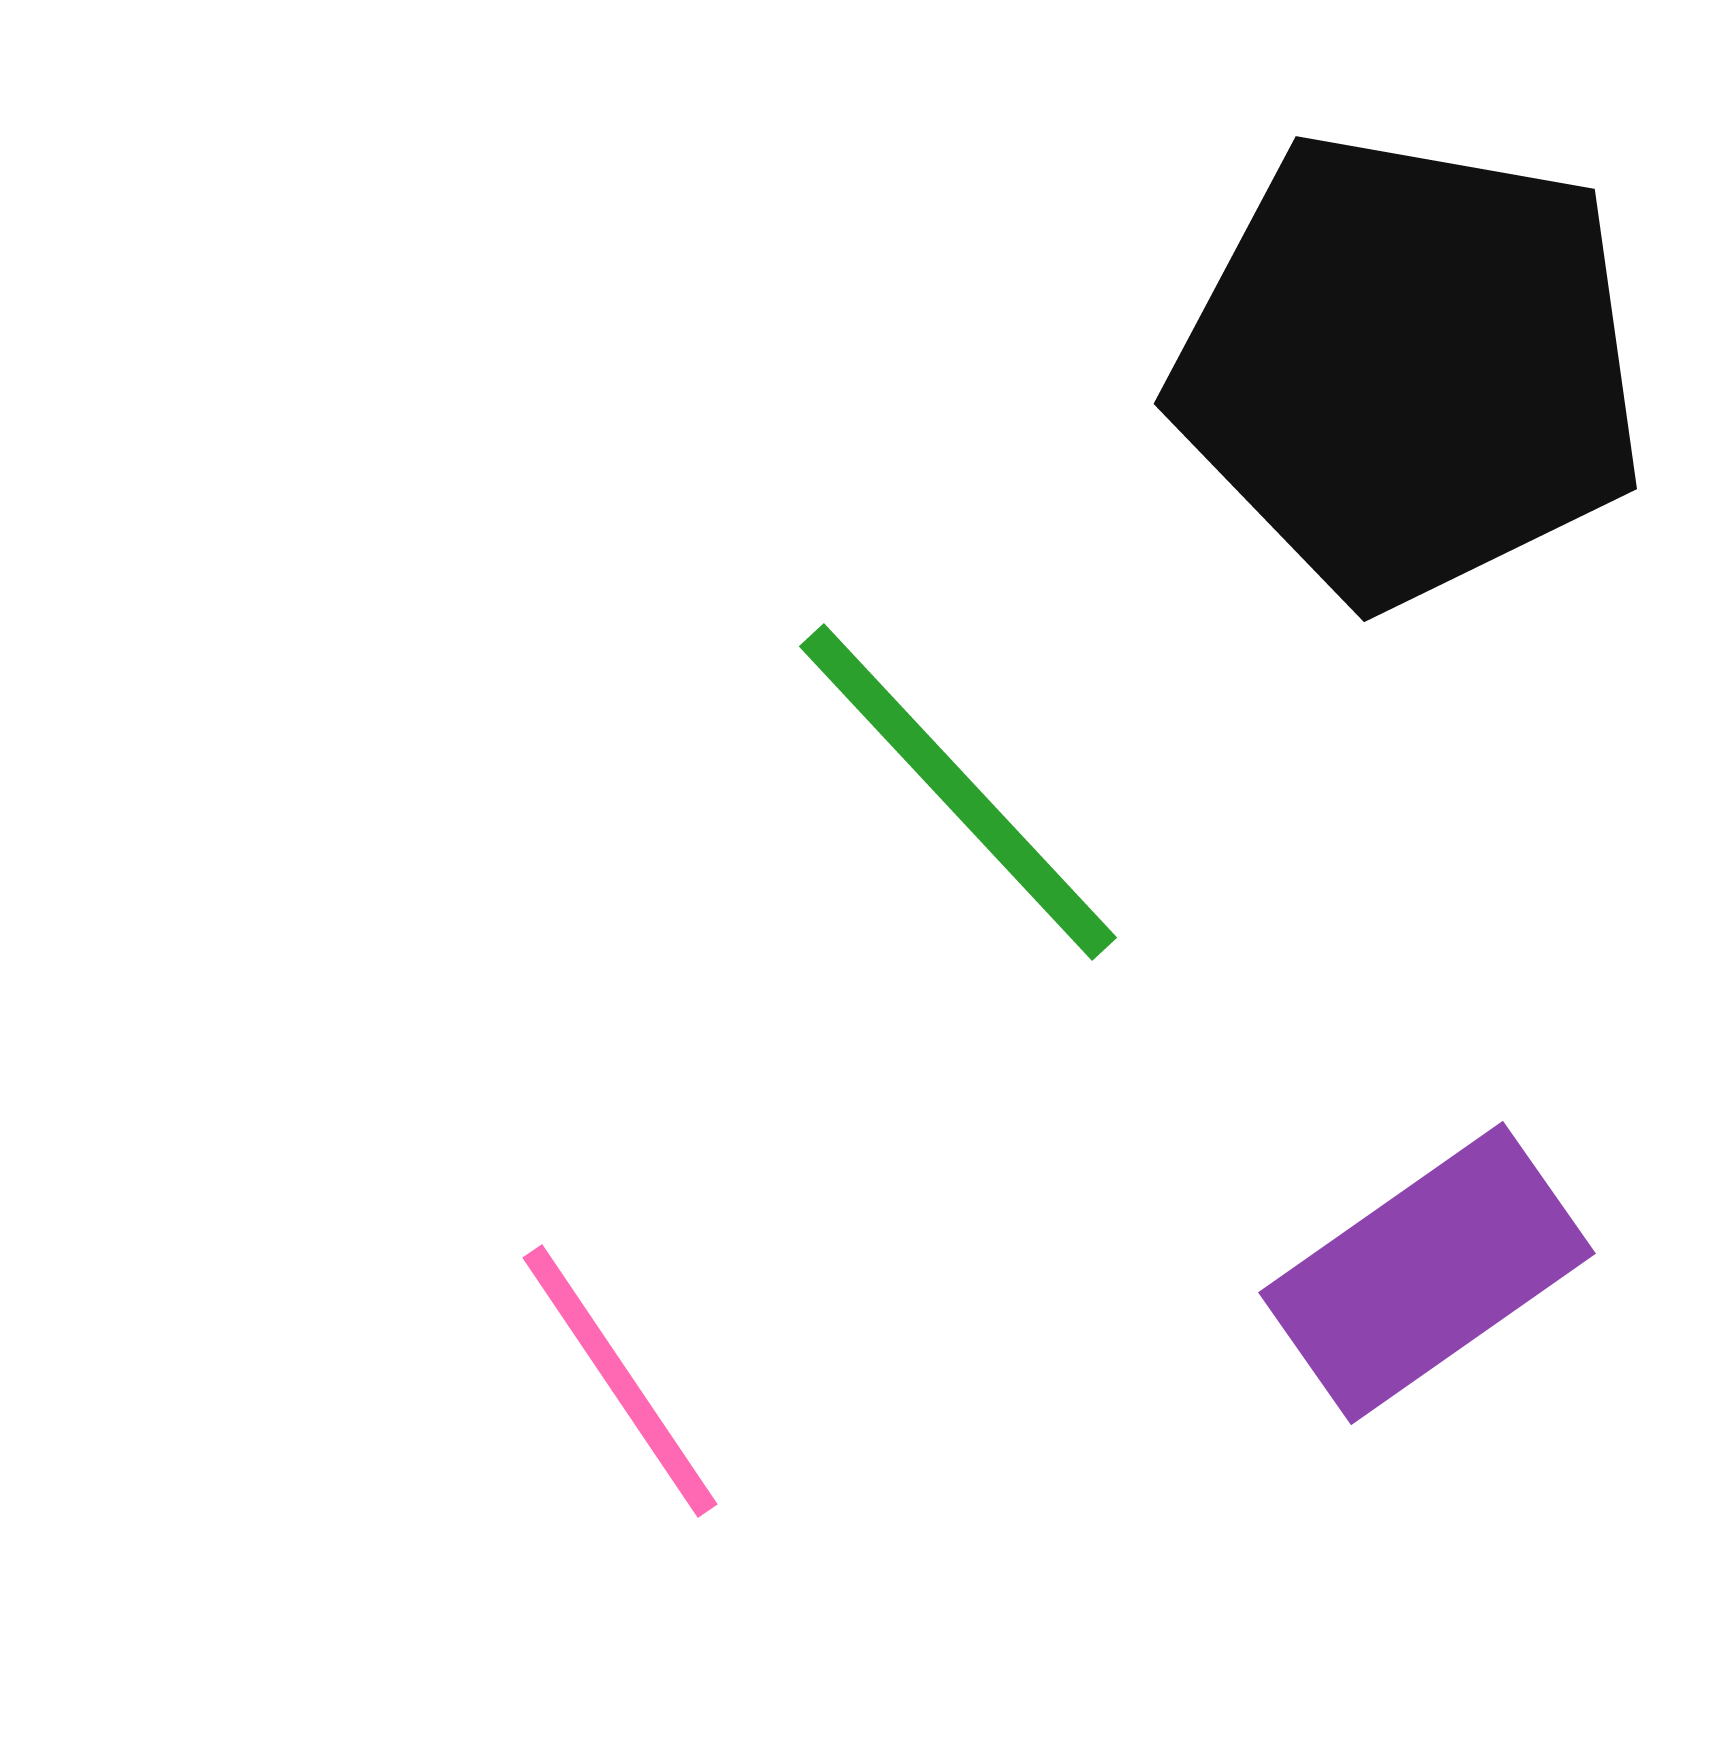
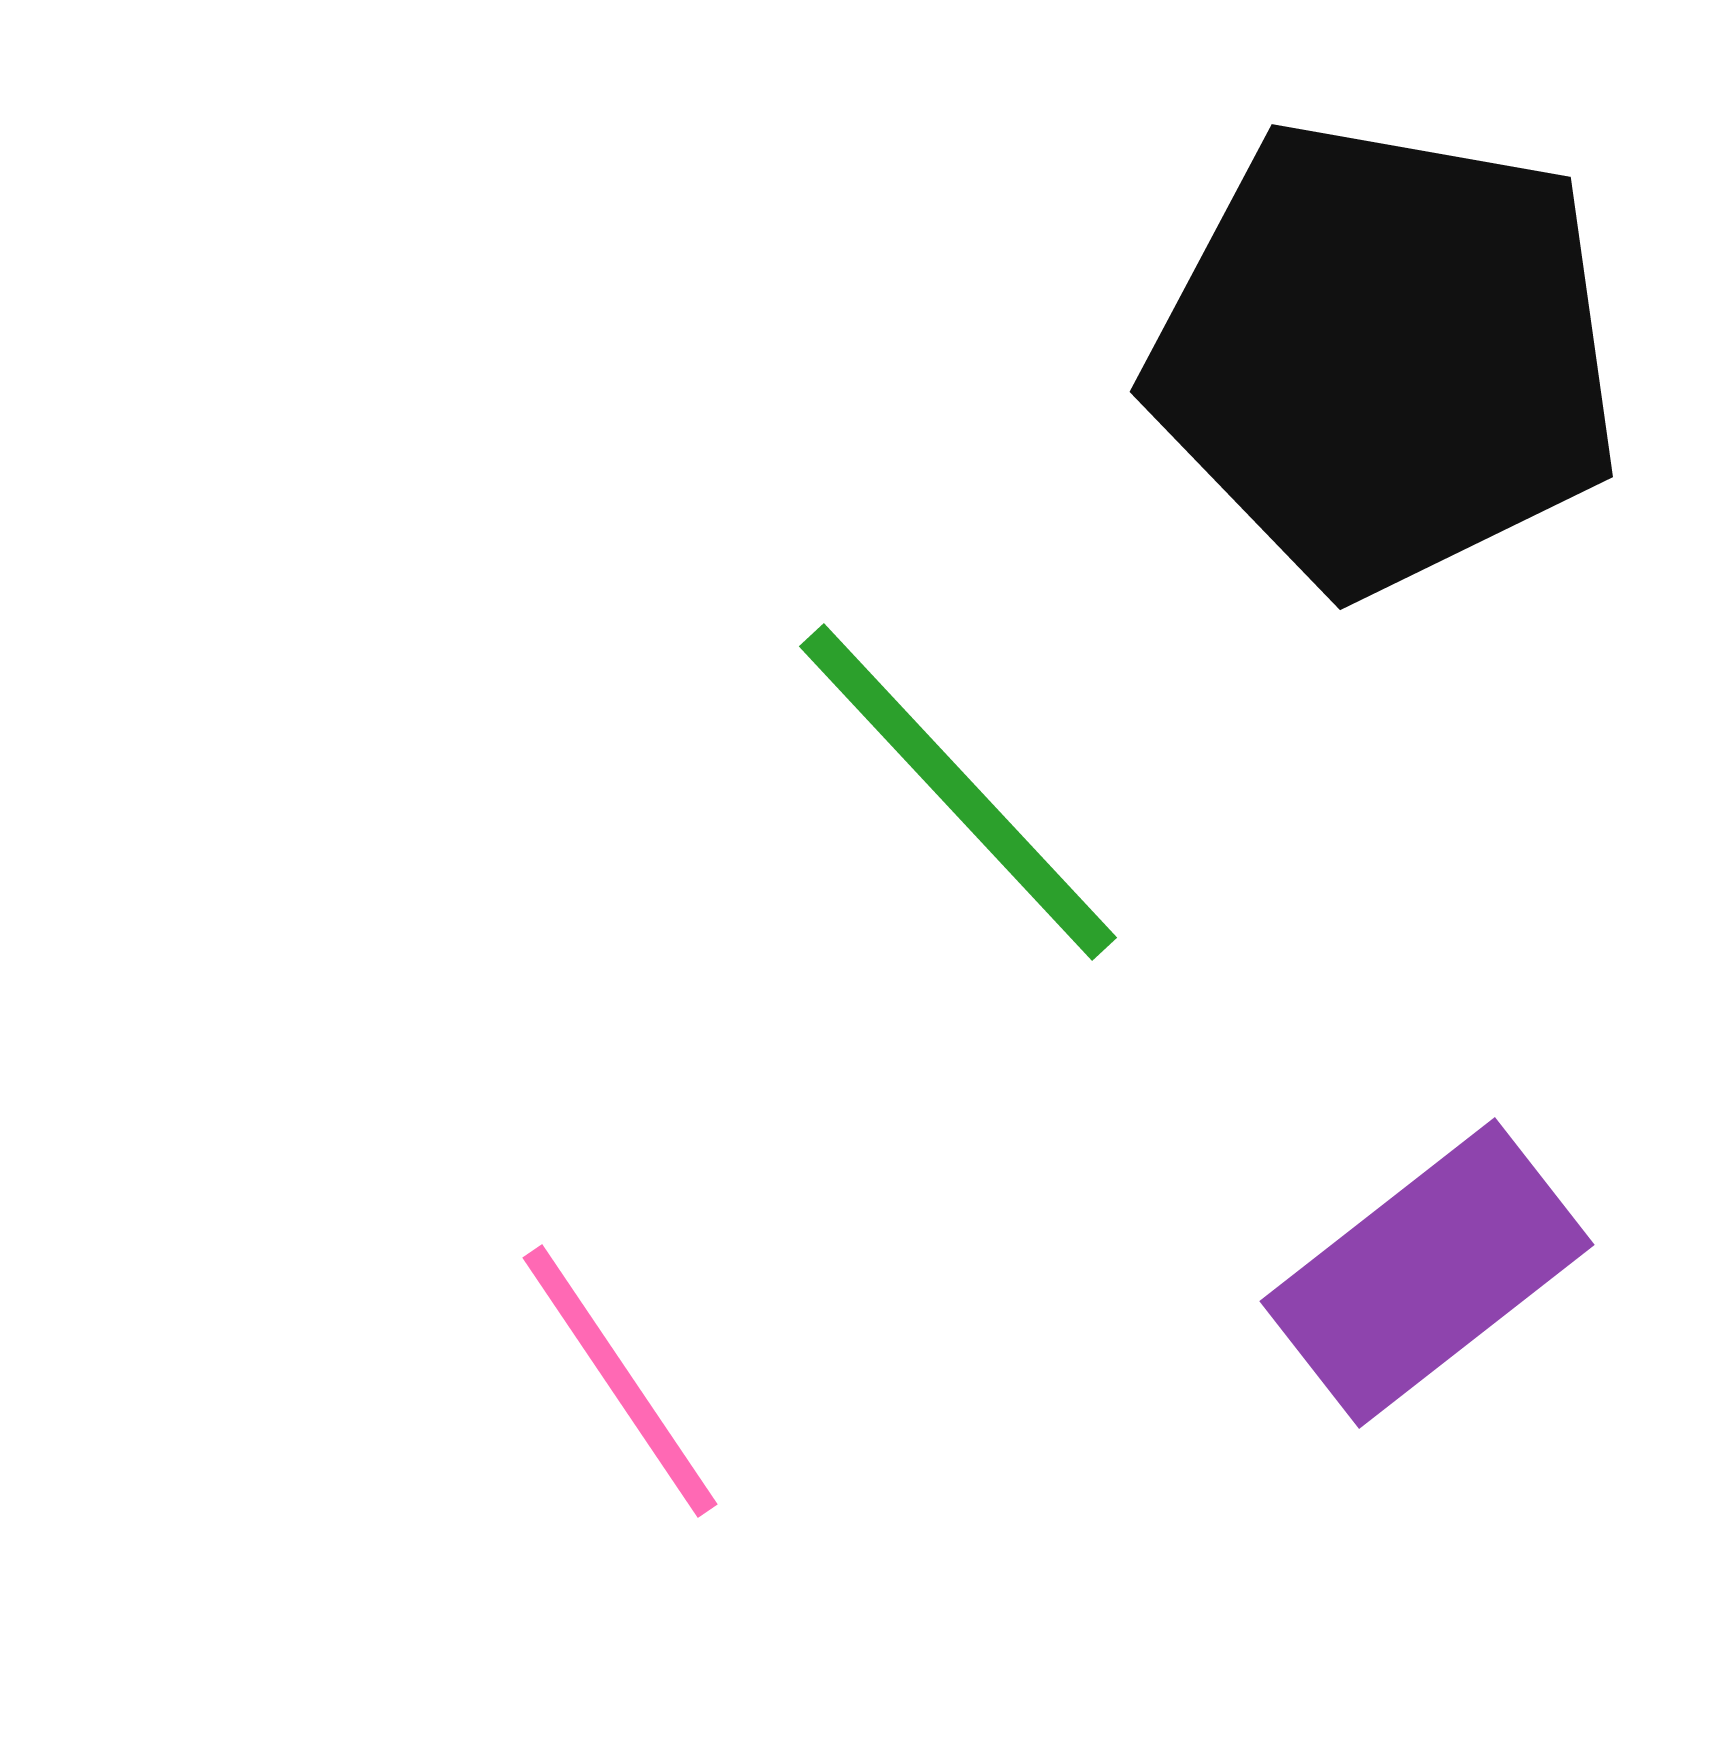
black pentagon: moved 24 px left, 12 px up
purple rectangle: rotated 3 degrees counterclockwise
